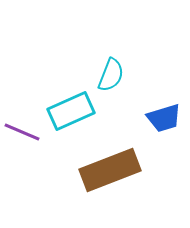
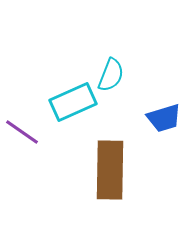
cyan rectangle: moved 2 px right, 9 px up
purple line: rotated 12 degrees clockwise
brown rectangle: rotated 68 degrees counterclockwise
